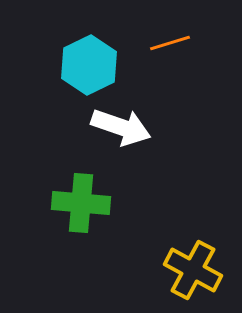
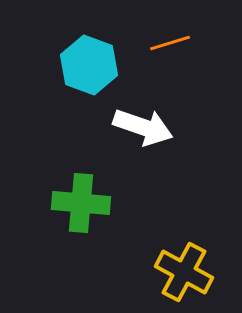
cyan hexagon: rotated 14 degrees counterclockwise
white arrow: moved 22 px right
yellow cross: moved 9 px left, 2 px down
